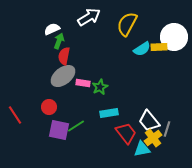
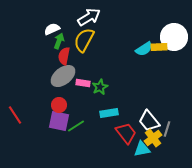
yellow semicircle: moved 43 px left, 16 px down
cyan semicircle: moved 2 px right
red circle: moved 10 px right, 2 px up
purple square: moved 9 px up
